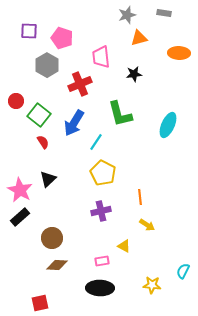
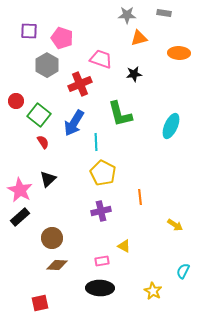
gray star: rotated 18 degrees clockwise
pink trapezoid: moved 2 px down; rotated 115 degrees clockwise
cyan ellipse: moved 3 px right, 1 px down
cyan line: rotated 36 degrees counterclockwise
yellow arrow: moved 28 px right
yellow star: moved 1 px right, 6 px down; rotated 24 degrees clockwise
